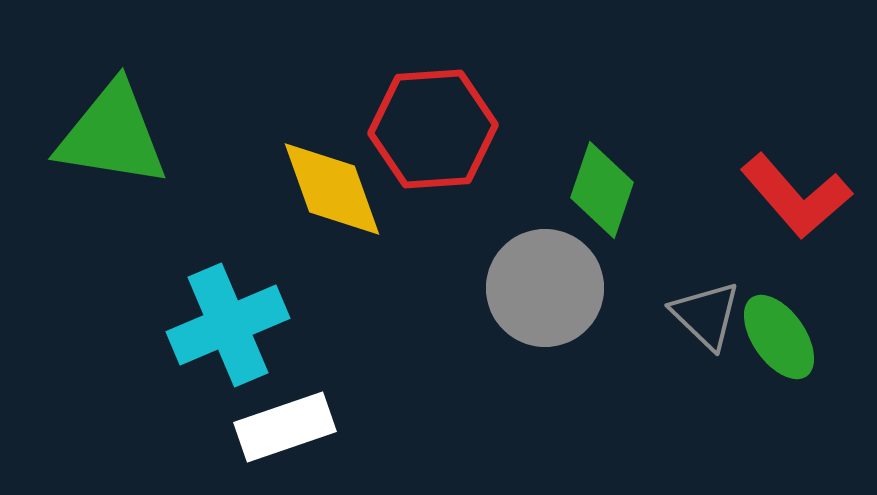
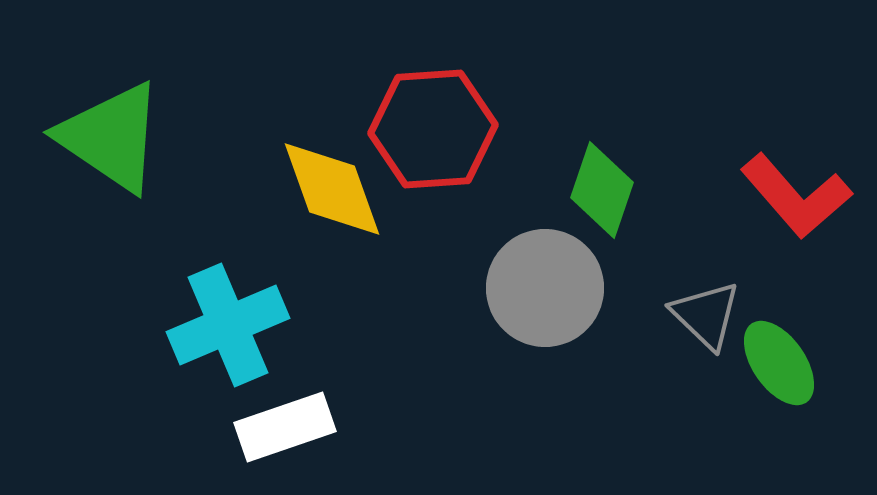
green triangle: moved 1 px left, 2 px down; rotated 25 degrees clockwise
green ellipse: moved 26 px down
